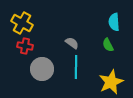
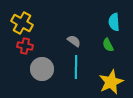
gray semicircle: moved 2 px right, 2 px up
